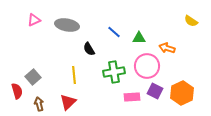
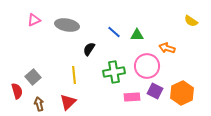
green triangle: moved 2 px left, 3 px up
black semicircle: rotated 64 degrees clockwise
